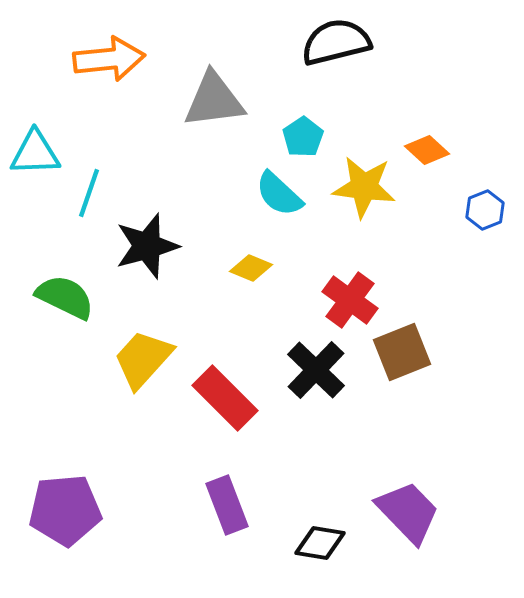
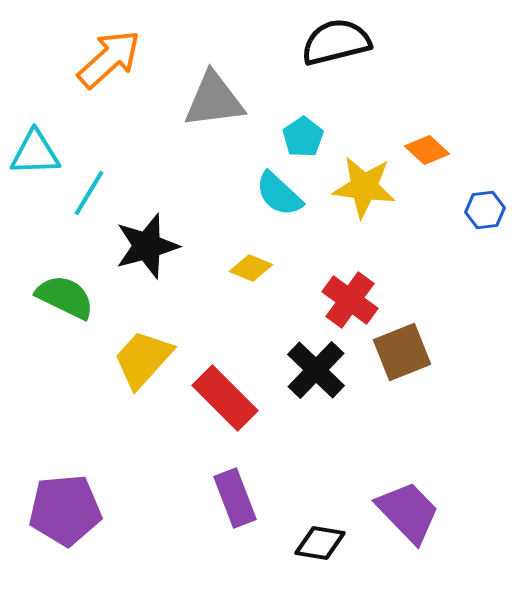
orange arrow: rotated 36 degrees counterclockwise
cyan line: rotated 12 degrees clockwise
blue hexagon: rotated 15 degrees clockwise
purple rectangle: moved 8 px right, 7 px up
